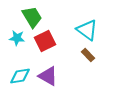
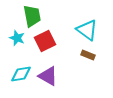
green trapezoid: moved 1 px up; rotated 20 degrees clockwise
cyan star: rotated 14 degrees clockwise
brown rectangle: rotated 24 degrees counterclockwise
cyan diamond: moved 1 px right, 2 px up
